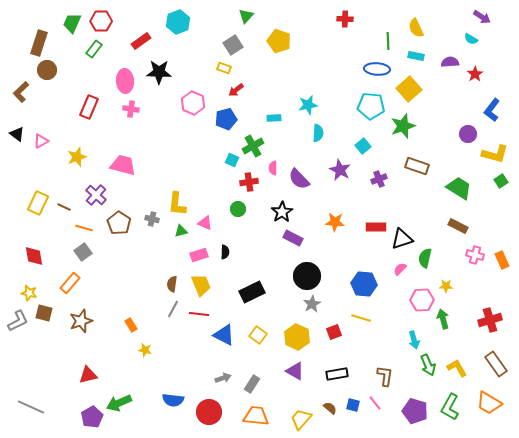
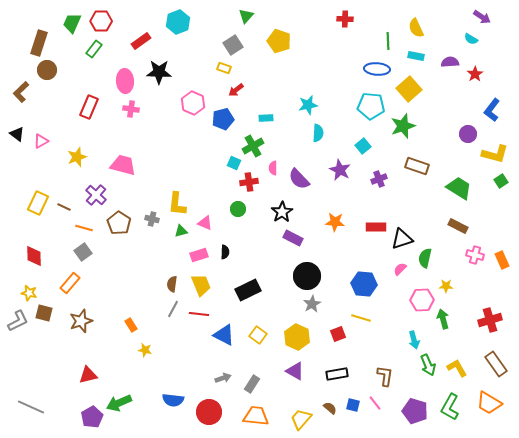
cyan rectangle at (274, 118): moved 8 px left
blue pentagon at (226, 119): moved 3 px left
cyan square at (232, 160): moved 2 px right, 3 px down
red diamond at (34, 256): rotated 10 degrees clockwise
black rectangle at (252, 292): moved 4 px left, 2 px up
red square at (334, 332): moved 4 px right, 2 px down
